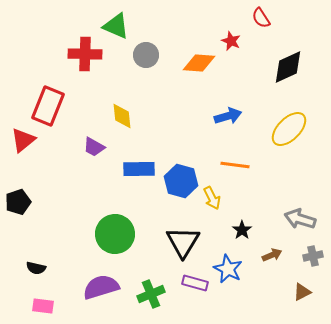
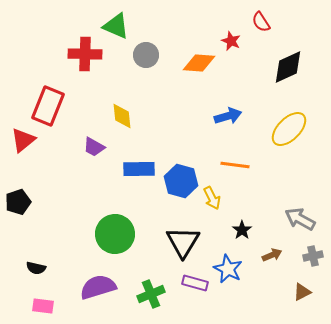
red semicircle: moved 4 px down
gray arrow: rotated 12 degrees clockwise
purple semicircle: moved 3 px left
